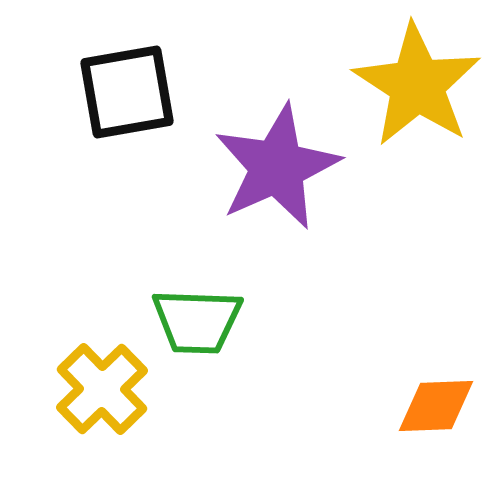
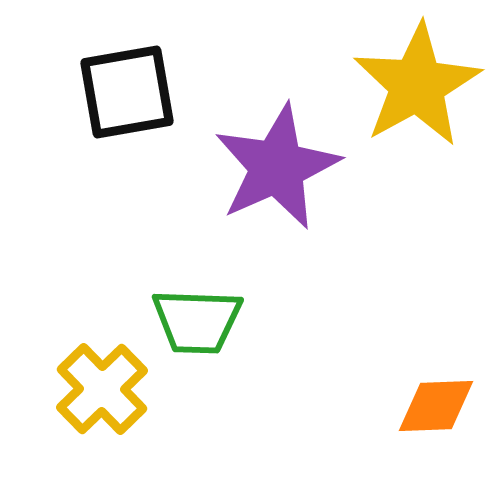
yellow star: rotated 10 degrees clockwise
